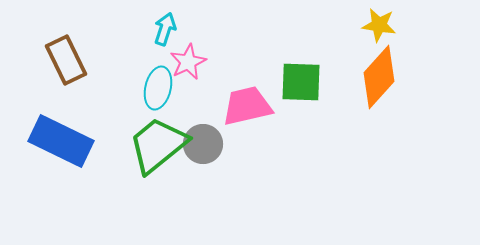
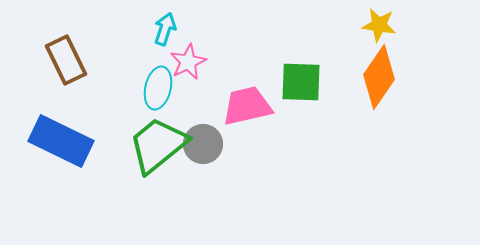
orange diamond: rotated 8 degrees counterclockwise
